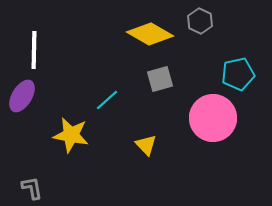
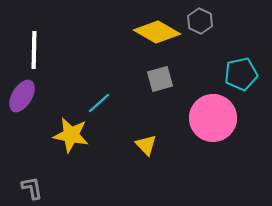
yellow diamond: moved 7 px right, 2 px up
cyan pentagon: moved 3 px right
cyan line: moved 8 px left, 3 px down
